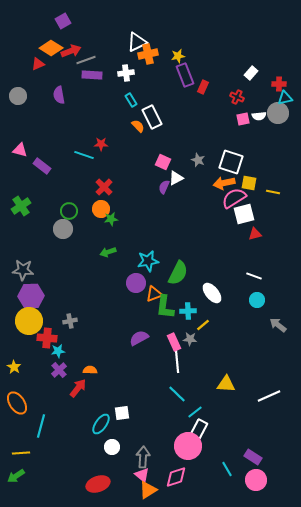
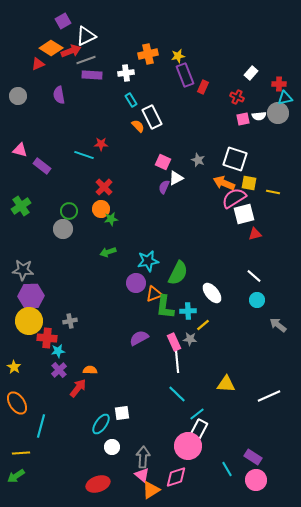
white triangle at (137, 42): moved 51 px left, 6 px up
white square at (231, 162): moved 4 px right, 3 px up
orange arrow at (224, 183): rotated 35 degrees clockwise
white line at (254, 276): rotated 21 degrees clockwise
cyan line at (195, 412): moved 2 px right, 2 px down
orange triangle at (148, 490): moved 3 px right
